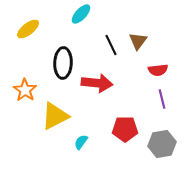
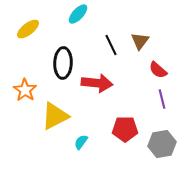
cyan ellipse: moved 3 px left
brown triangle: moved 2 px right
red semicircle: rotated 48 degrees clockwise
